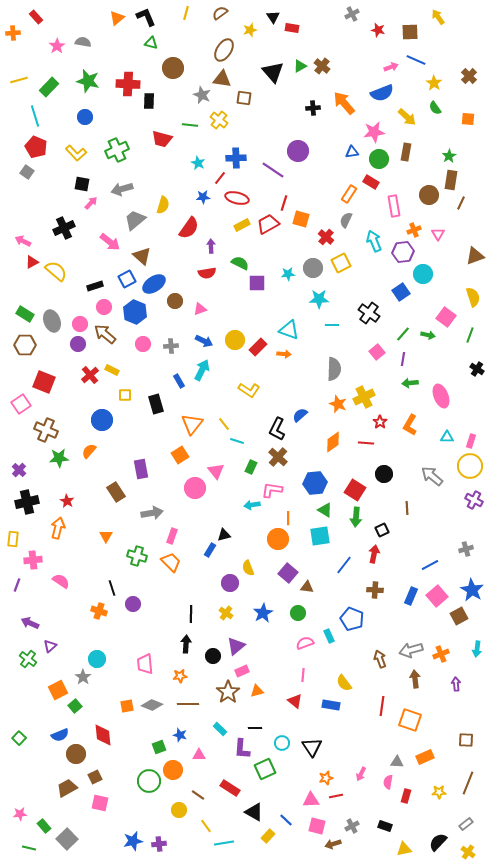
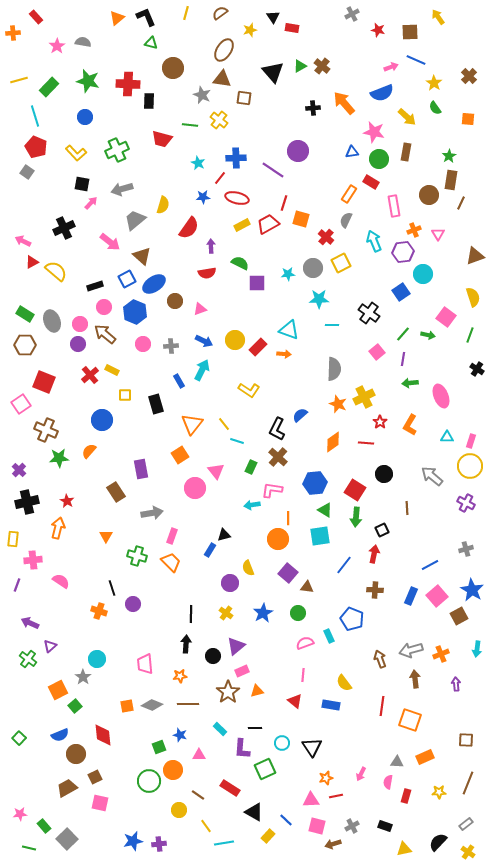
pink star at (374, 132): rotated 20 degrees clockwise
purple cross at (474, 500): moved 8 px left, 3 px down
